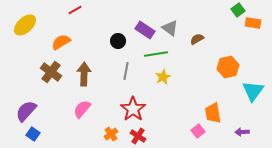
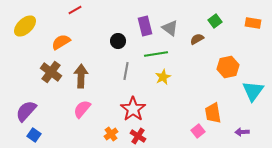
green square: moved 23 px left, 11 px down
yellow ellipse: moved 1 px down
purple rectangle: moved 4 px up; rotated 42 degrees clockwise
brown arrow: moved 3 px left, 2 px down
blue square: moved 1 px right, 1 px down
